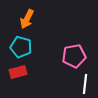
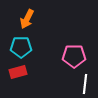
cyan pentagon: rotated 15 degrees counterclockwise
pink pentagon: rotated 10 degrees clockwise
